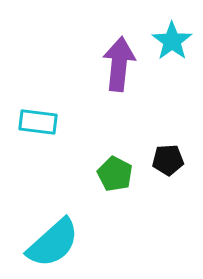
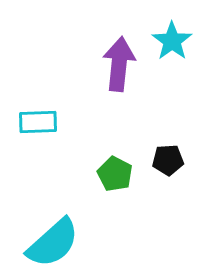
cyan rectangle: rotated 9 degrees counterclockwise
